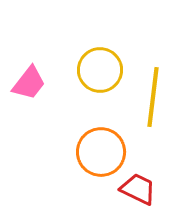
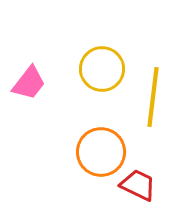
yellow circle: moved 2 px right, 1 px up
red trapezoid: moved 4 px up
